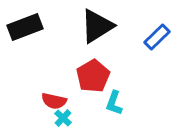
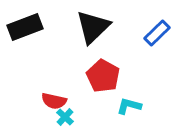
black triangle: moved 4 px left, 1 px down; rotated 12 degrees counterclockwise
blue rectangle: moved 4 px up
red pentagon: moved 10 px right; rotated 12 degrees counterclockwise
cyan L-shape: moved 15 px right, 3 px down; rotated 85 degrees clockwise
cyan cross: moved 2 px right, 1 px up
